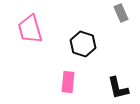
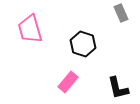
pink rectangle: rotated 35 degrees clockwise
